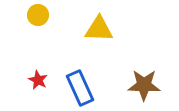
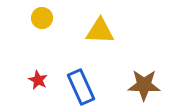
yellow circle: moved 4 px right, 3 px down
yellow triangle: moved 1 px right, 2 px down
blue rectangle: moved 1 px right, 1 px up
